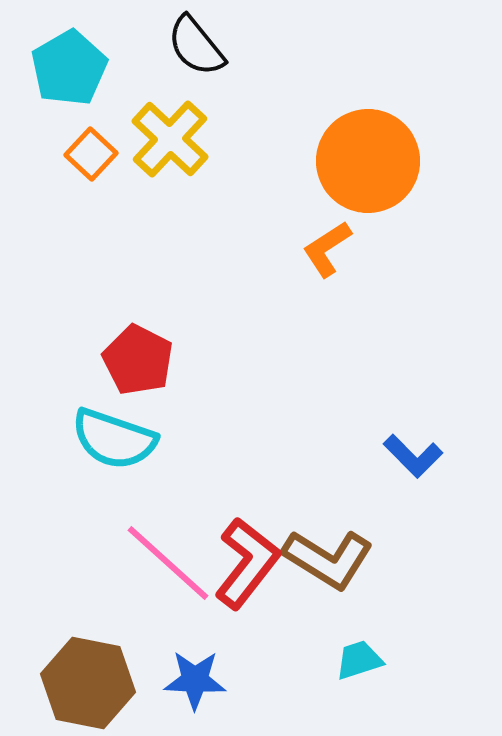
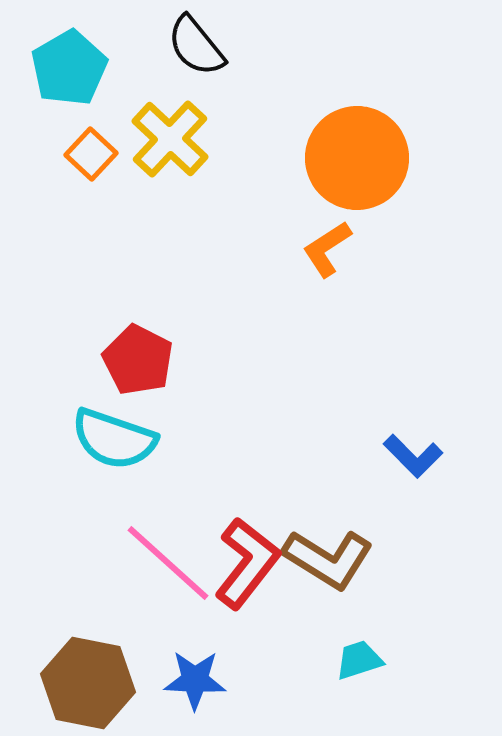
orange circle: moved 11 px left, 3 px up
